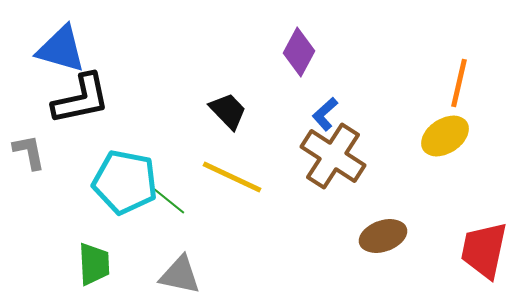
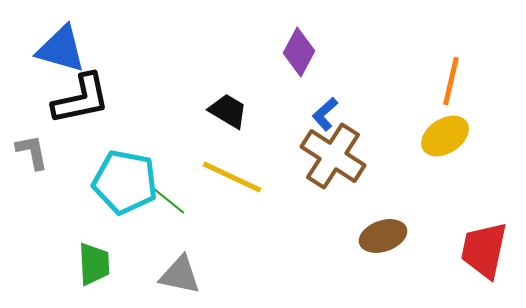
orange line: moved 8 px left, 2 px up
black trapezoid: rotated 15 degrees counterclockwise
gray L-shape: moved 3 px right
